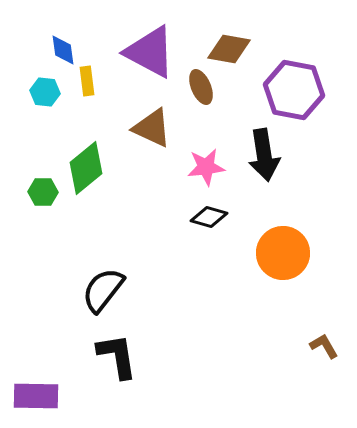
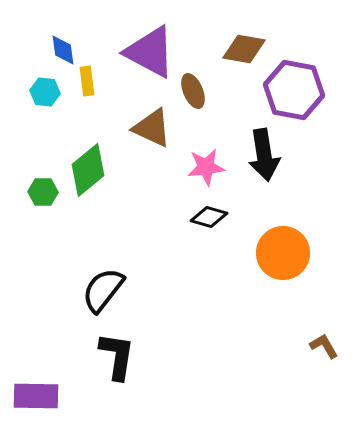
brown diamond: moved 15 px right
brown ellipse: moved 8 px left, 4 px down
green diamond: moved 2 px right, 2 px down
black L-shape: rotated 18 degrees clockwise
